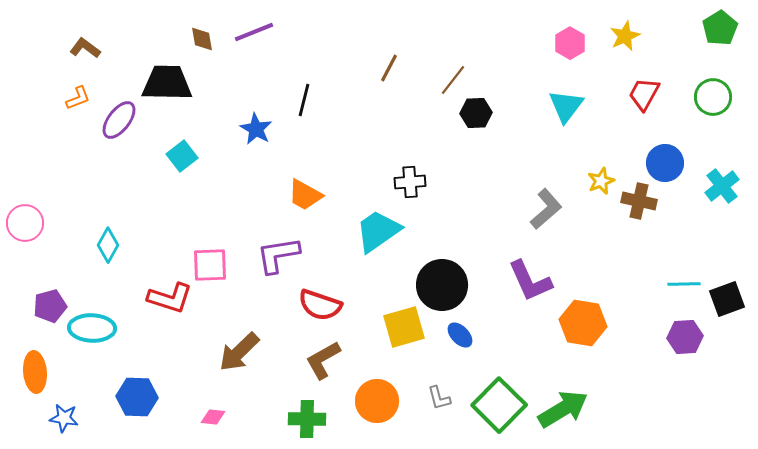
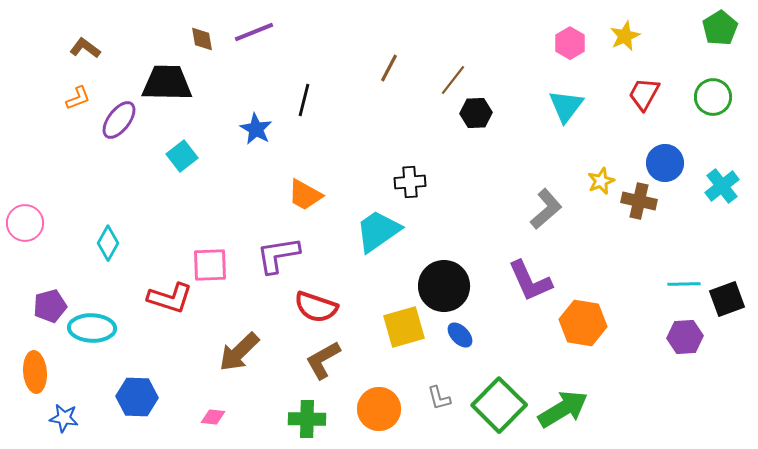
cyan diamond at (108, 245): moved 2 px up
black circle at (442, 285): moved 2 px right, 1 px down
red semicircle at (320, 305): moved 4 px left, 2 px down
orange circle at (377, 401): moved 2 px right, 8 px down
